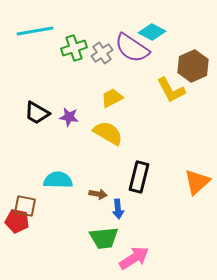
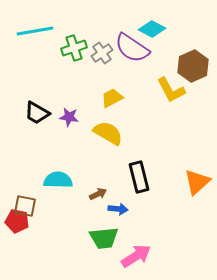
cyan diamond: moved 3 px up
black rectangle: rotated 28 degrees counterclockwise
brown arrow: rotated 36 degrees counterclockwise
blue arrow: rotated 78 degrees counterclockwise
pink arrow: moved 2 px right, 2 px up
